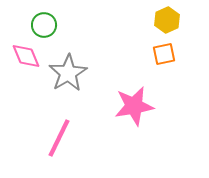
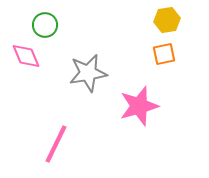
yellow hexagon: rotated 15 degrees clockwise
green circle: moved 1 px right
gray star: moved 20 px right; rotated 21 degrees clockwise
pink star: moved 5 px right; rotated 6 degrees counterclockwise
pink line: moved 3 px left, 6 px down
